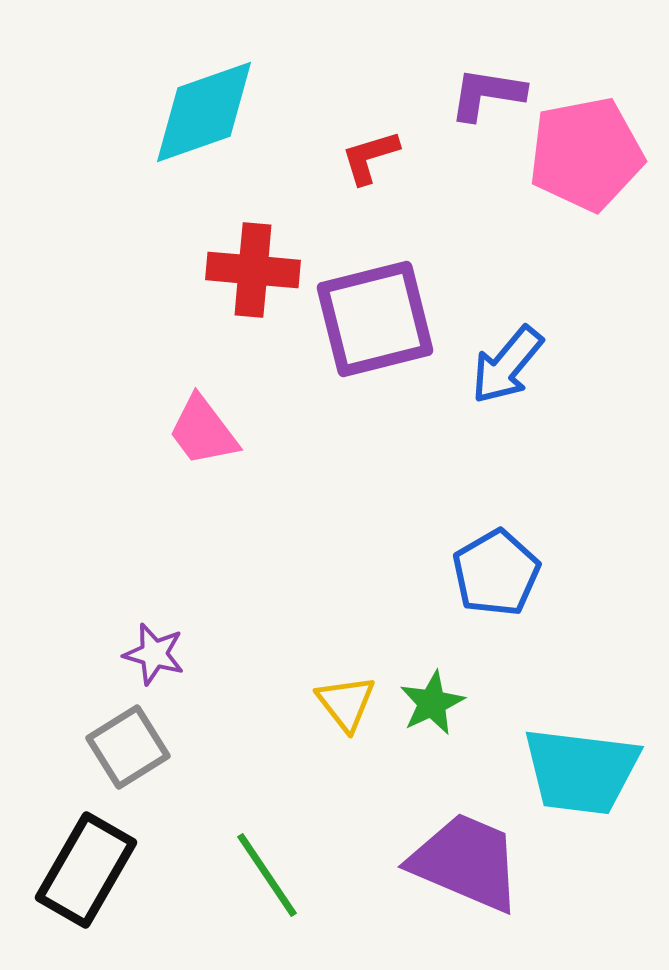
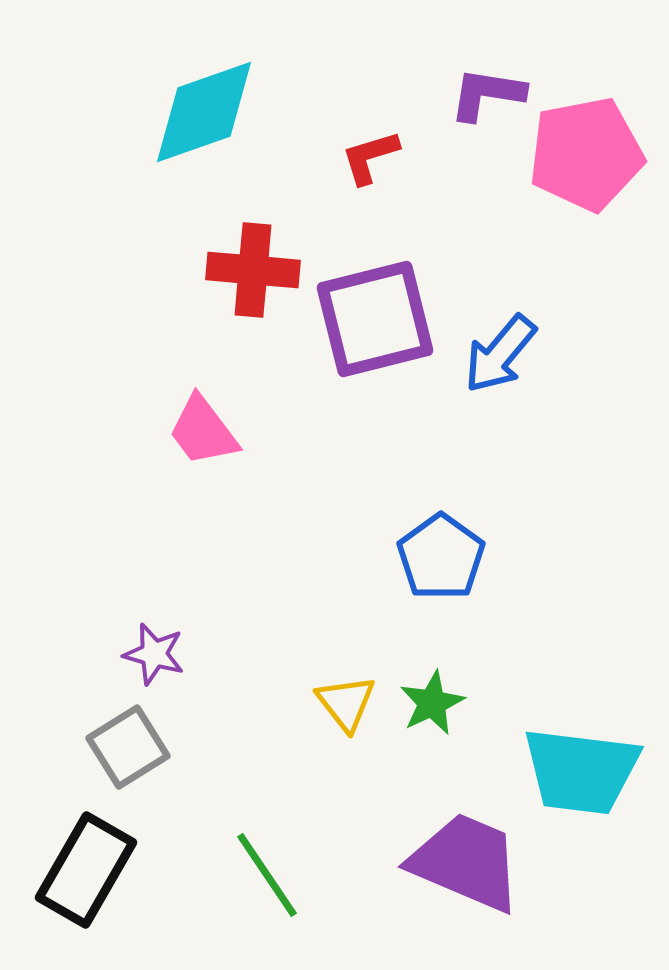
blue arrow: moved 7 px left, 11 px up
blue pentagon: moved 55 px left, 16 px up; rotated 6 degrees counterclockwise
